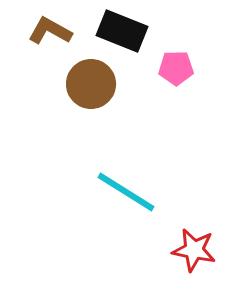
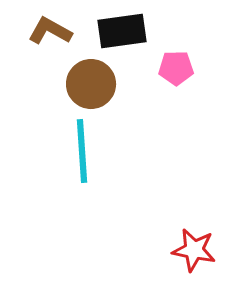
black rectangle: rotated 30 degrees counterclockwise
cyan line: moved 44 px left, 41 px up; rotated 54 degrees clockwise
